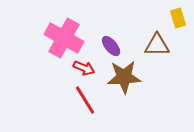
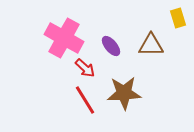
brown triangle: moved 6 px left
red arrow: moved 1 px right; rotated 20 degrees clockwise
brown star: moved 16 px down
